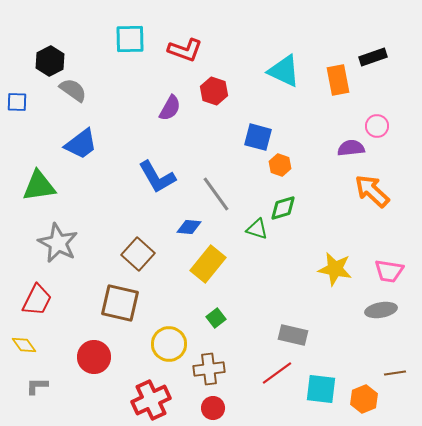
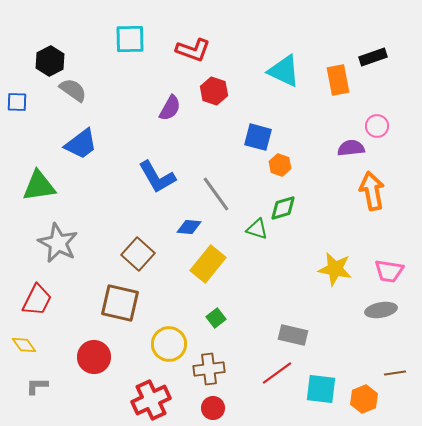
red L-shape at (185, 50): moved 8 px right
orange arrow at (372, 191): rotated 36 degrees clockwise
